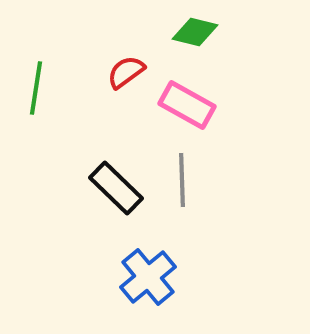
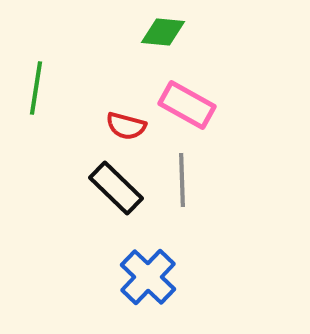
green diamond: moved 32 px left; rotated 9 degrees counterclockwise
red semicircle: moved 54 px down; rotated 129 degrees counterclockwise
blue cross: rotated 6 degrees counterclockwise
